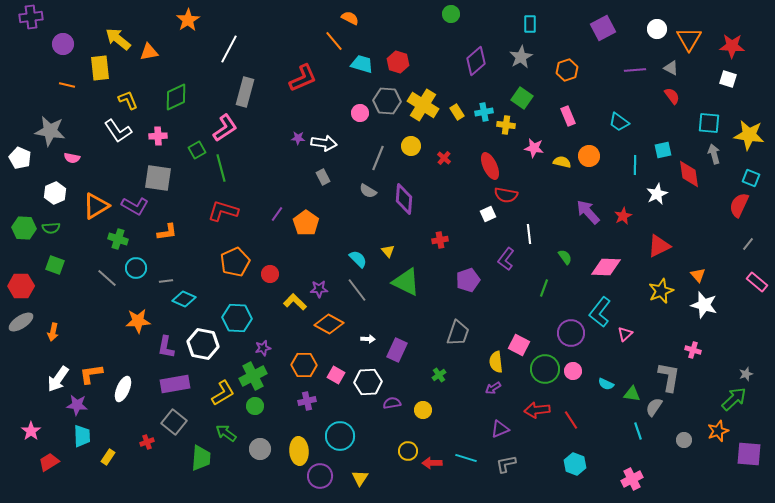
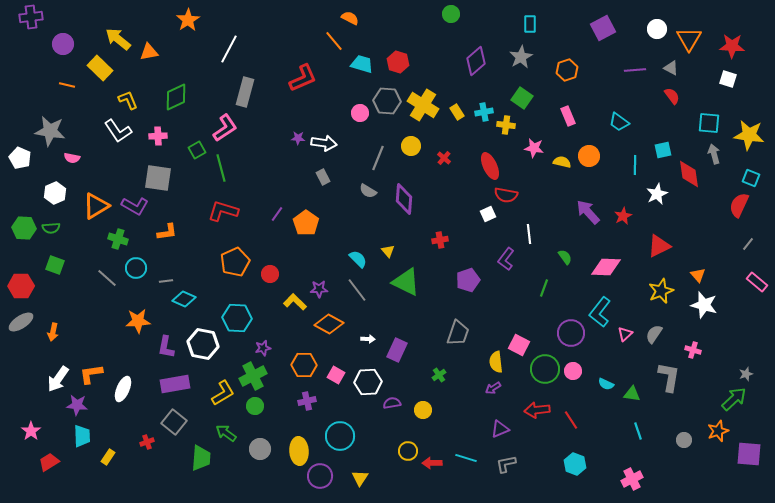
yellow rectangle at (100, 68): rotated 40 degrees counterclockwise
gray semicircle at (654, 407): moved 73 px up
